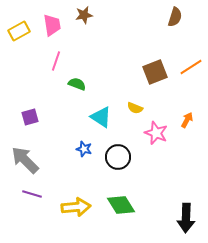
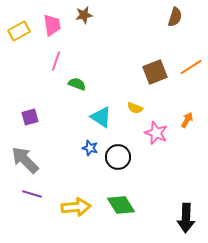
blue star: moved 6 px right, 1 px up
